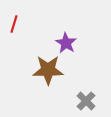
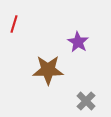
purple star: moved 12 px right, 1 px up
